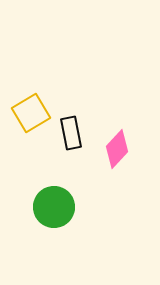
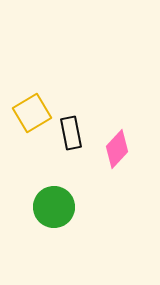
yellow square: moved 1 px right
